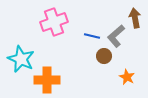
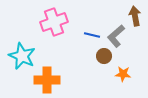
brown arrow: moved 2 px up
blue line: moved 1 px up
cyan star: moved 1 px right, 3 px up
orange star: moved 4 px left, 3 px up; rotated 21 degrees counterclockwise
